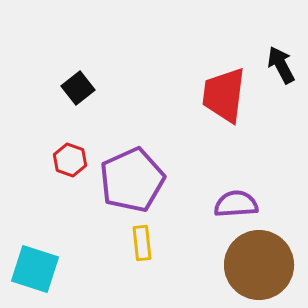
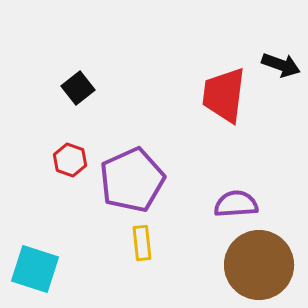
black arrow: rotated 138 degrees clockwise
